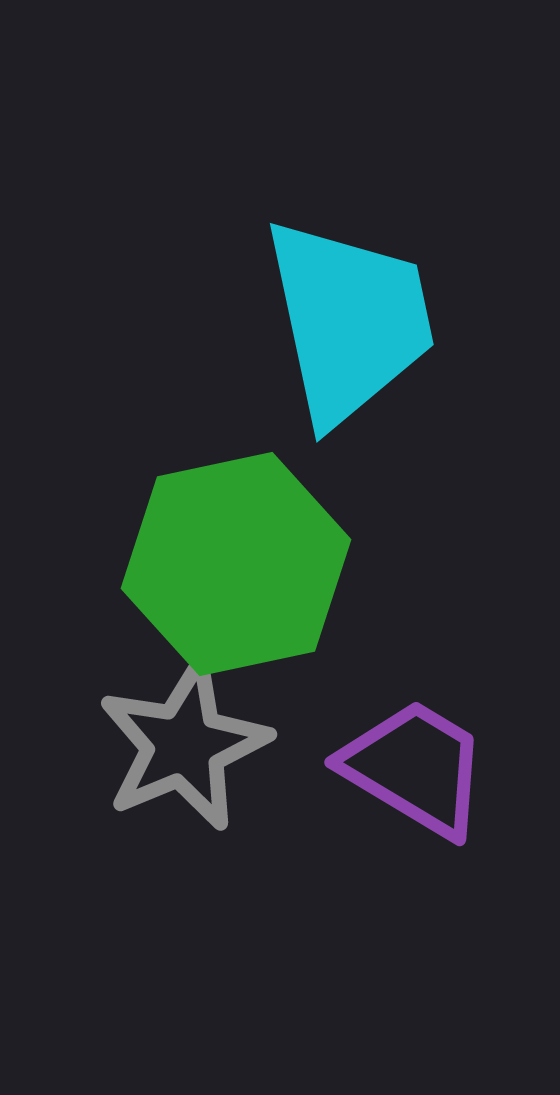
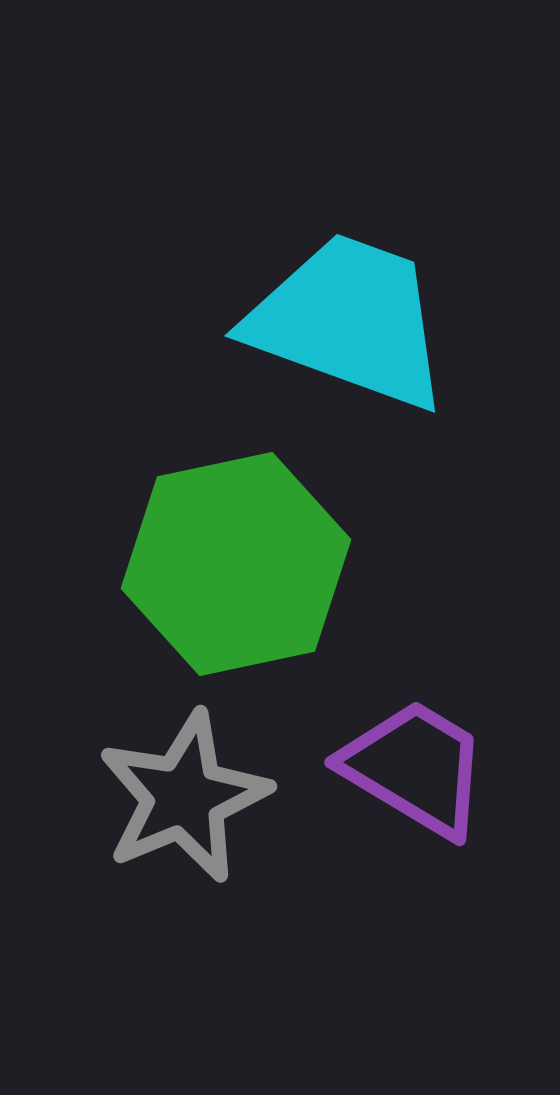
cyan trapezoid: rotated 58 degrees counterclockwise
gray star: moved 52 px down
